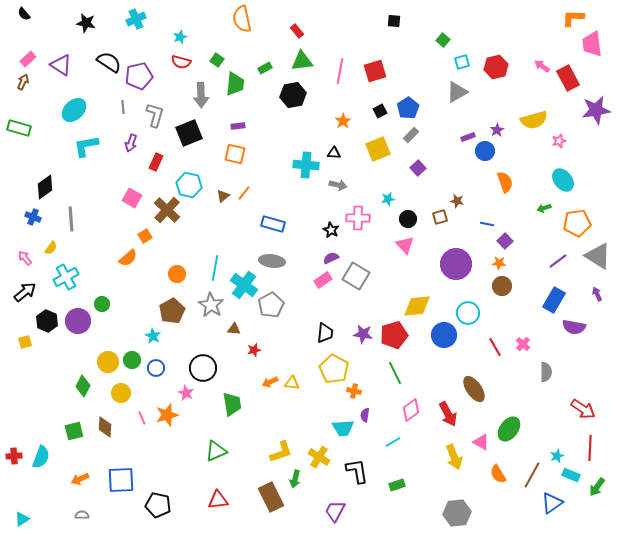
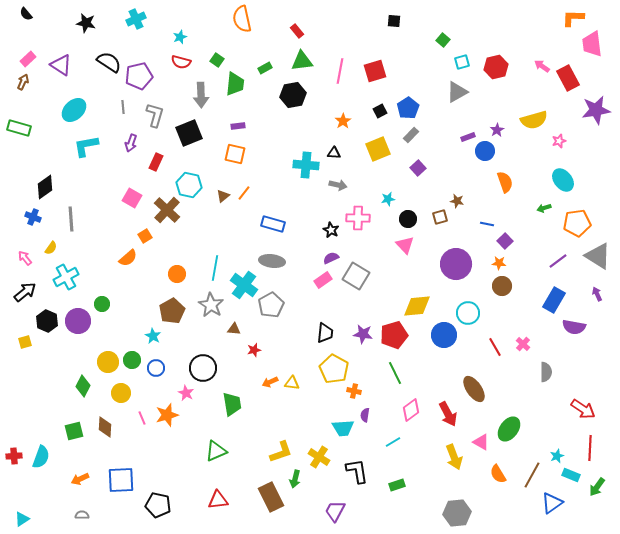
black semicircle at (24, 14): moved 2 px right
